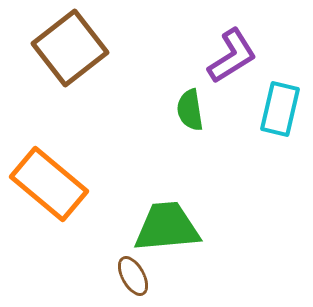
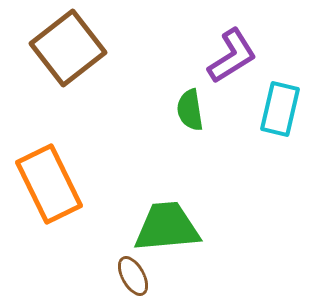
brown square: moved 2 px left
orange rectangle: rotated 24 degrees clockwise
